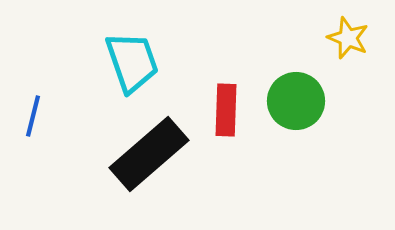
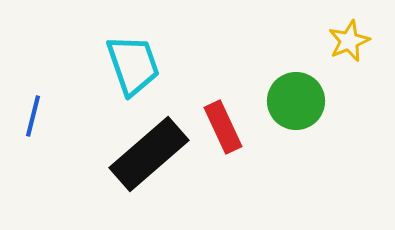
yellow star: moved 1 px right, 3 px down; rotated 27 degrees clockwise
cyan trapezoid: moved 1 px right, 3 px down
red rectangle: moved 3 px left, 17 px down; rotated 27 degrees counterclockwise
